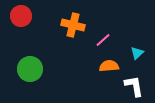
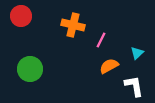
pink line: moved 2 px left; rotated 21 degrees counterclockwise
orange semicircle: rotated 24 degrees counterclockwise
